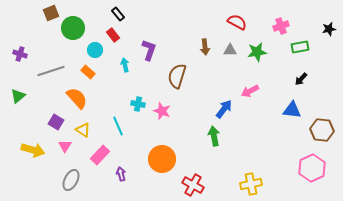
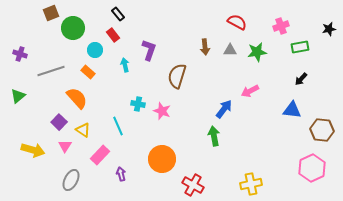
purple square: moved 3 px right; rotated 14 degrees clockwise
